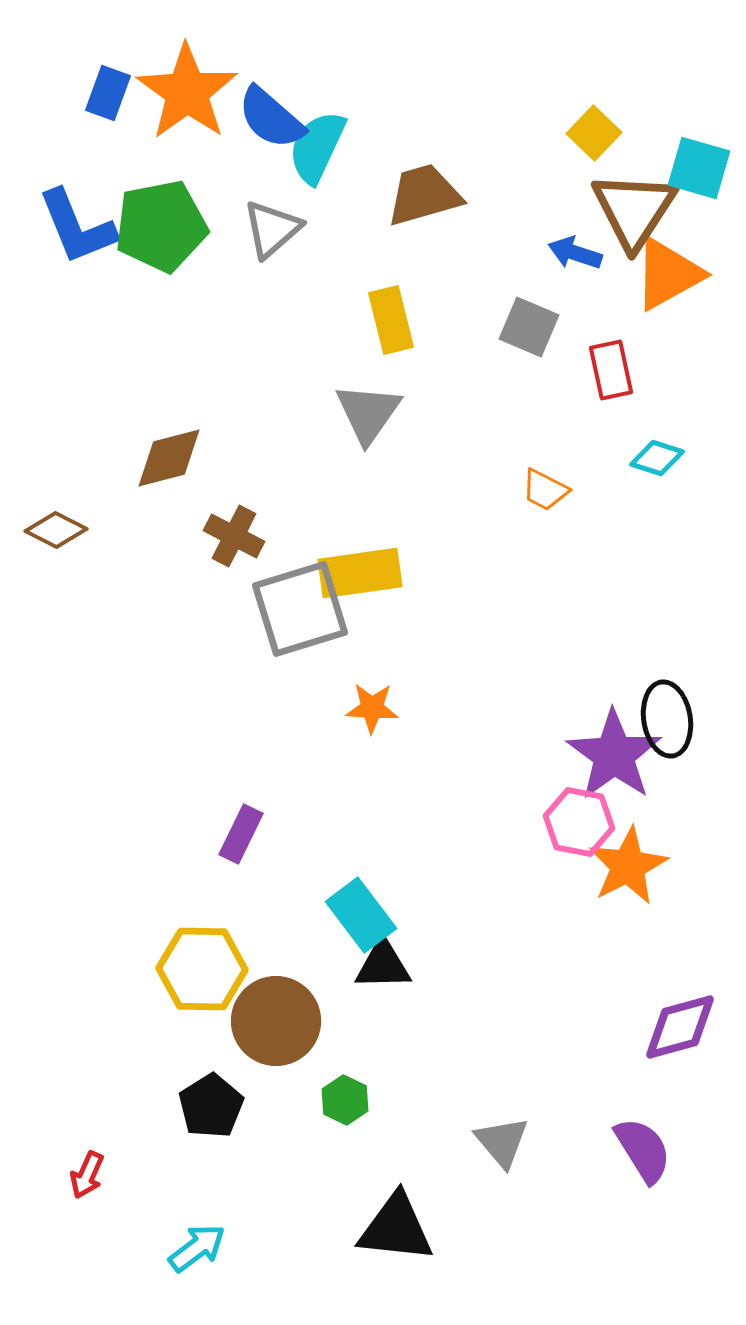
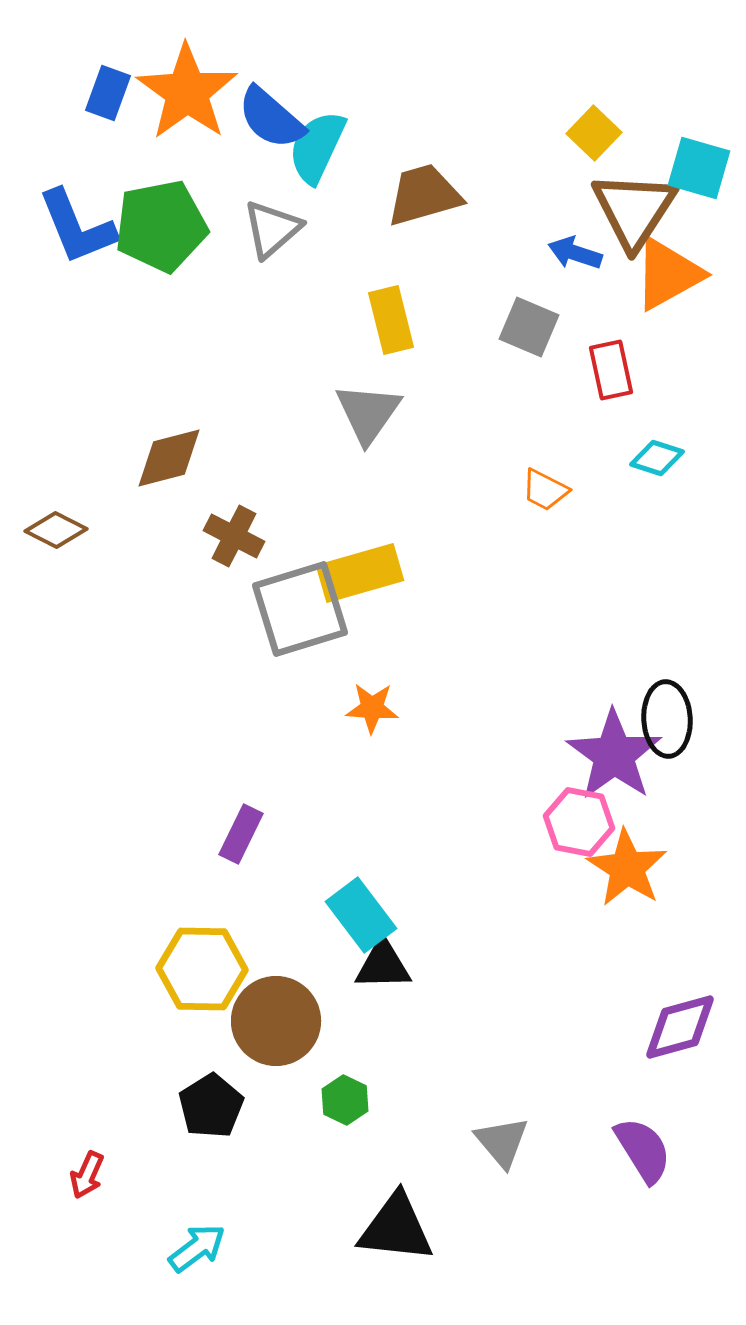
yellow rectangle at (360, 573): rotated 8 degrees counterclockwise
black ellipse at (667, 719): rotated 6 degrees clockwise
orange star at (628, 866): moved 1 px left, 2 px down; rotated 12 degrees counterclockwise
